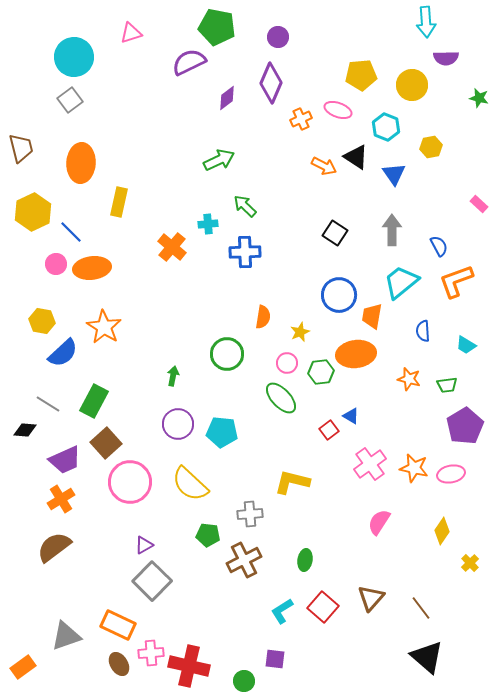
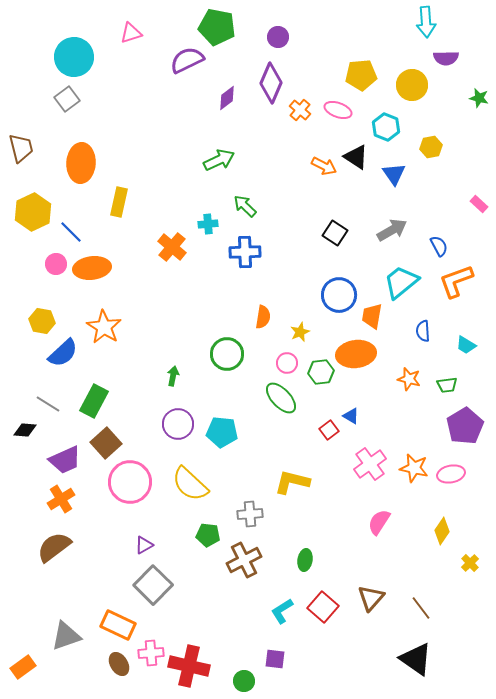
purple semicircle at (189, 62): moved 2 px left, 2 px up
gray square at (70, 100): moved 3 px left, 1 px up
orange cross at (301, 119): moved 1 px left, 9 px up; rotated 25 degrees counterclockwise
gray arrow at (392, 230): rotated 60 degrees clockwise
gray square at (152, 581): moved 1 px right, 4 px down
black triangle at (427, 657): moved 11 px left, 2 px down; rotated 6 degrees counterclockwise
